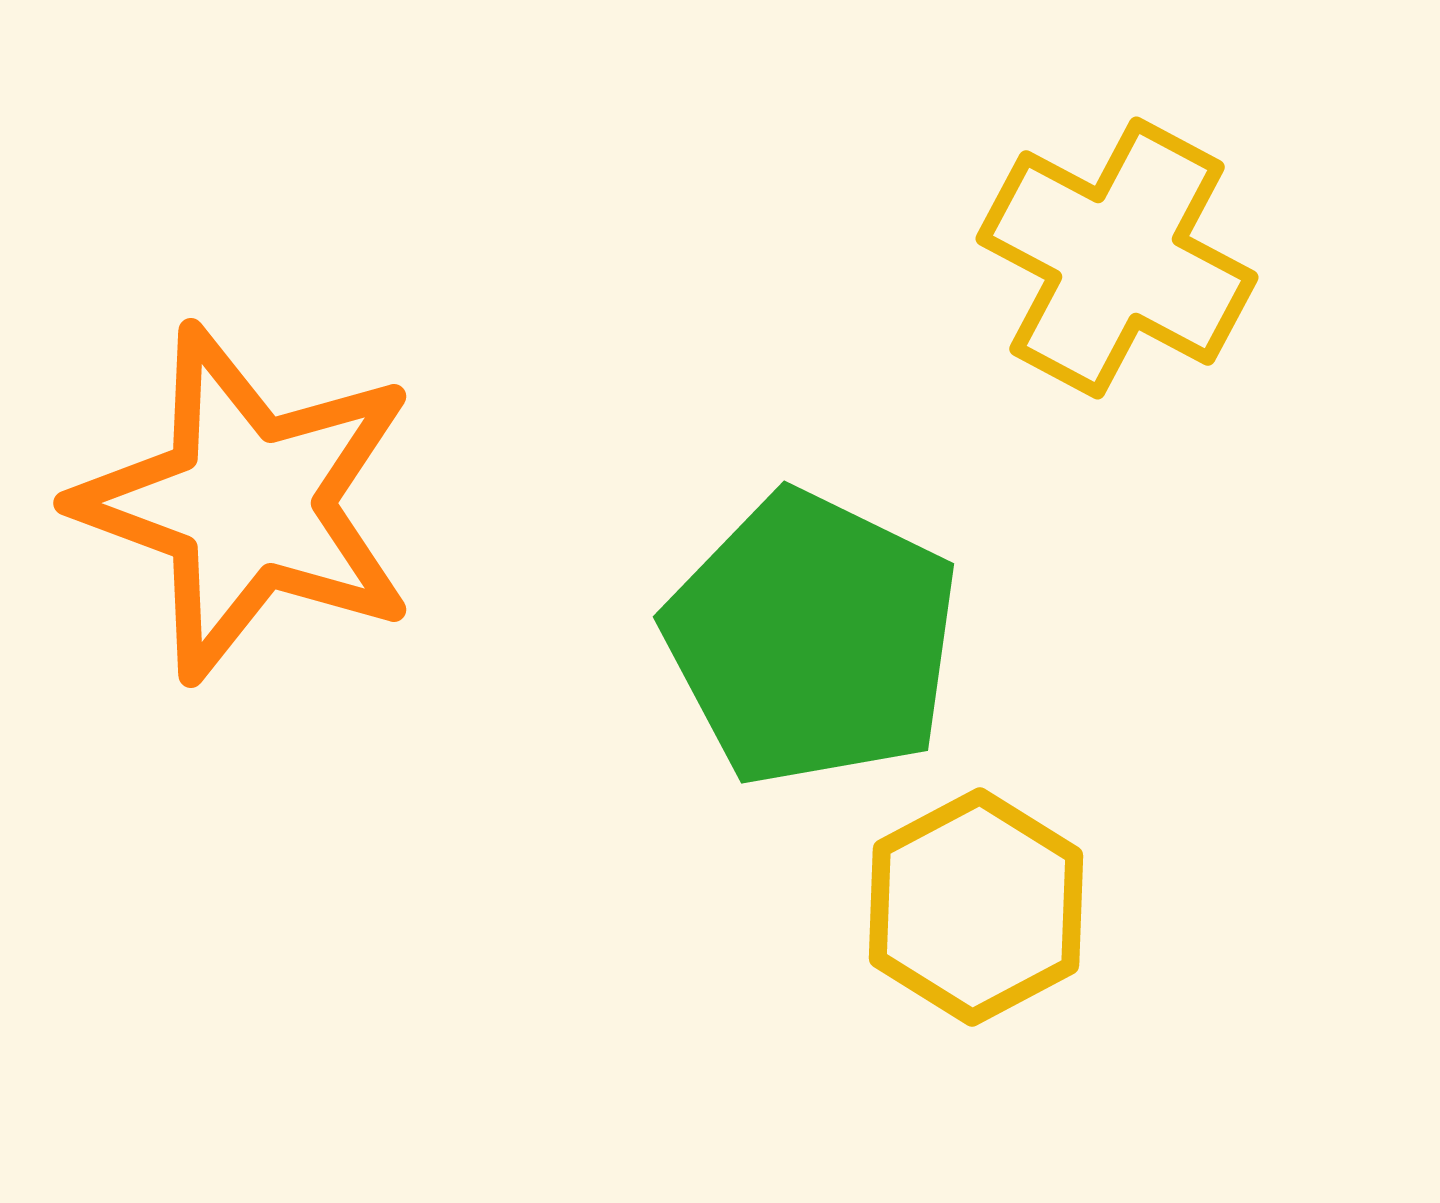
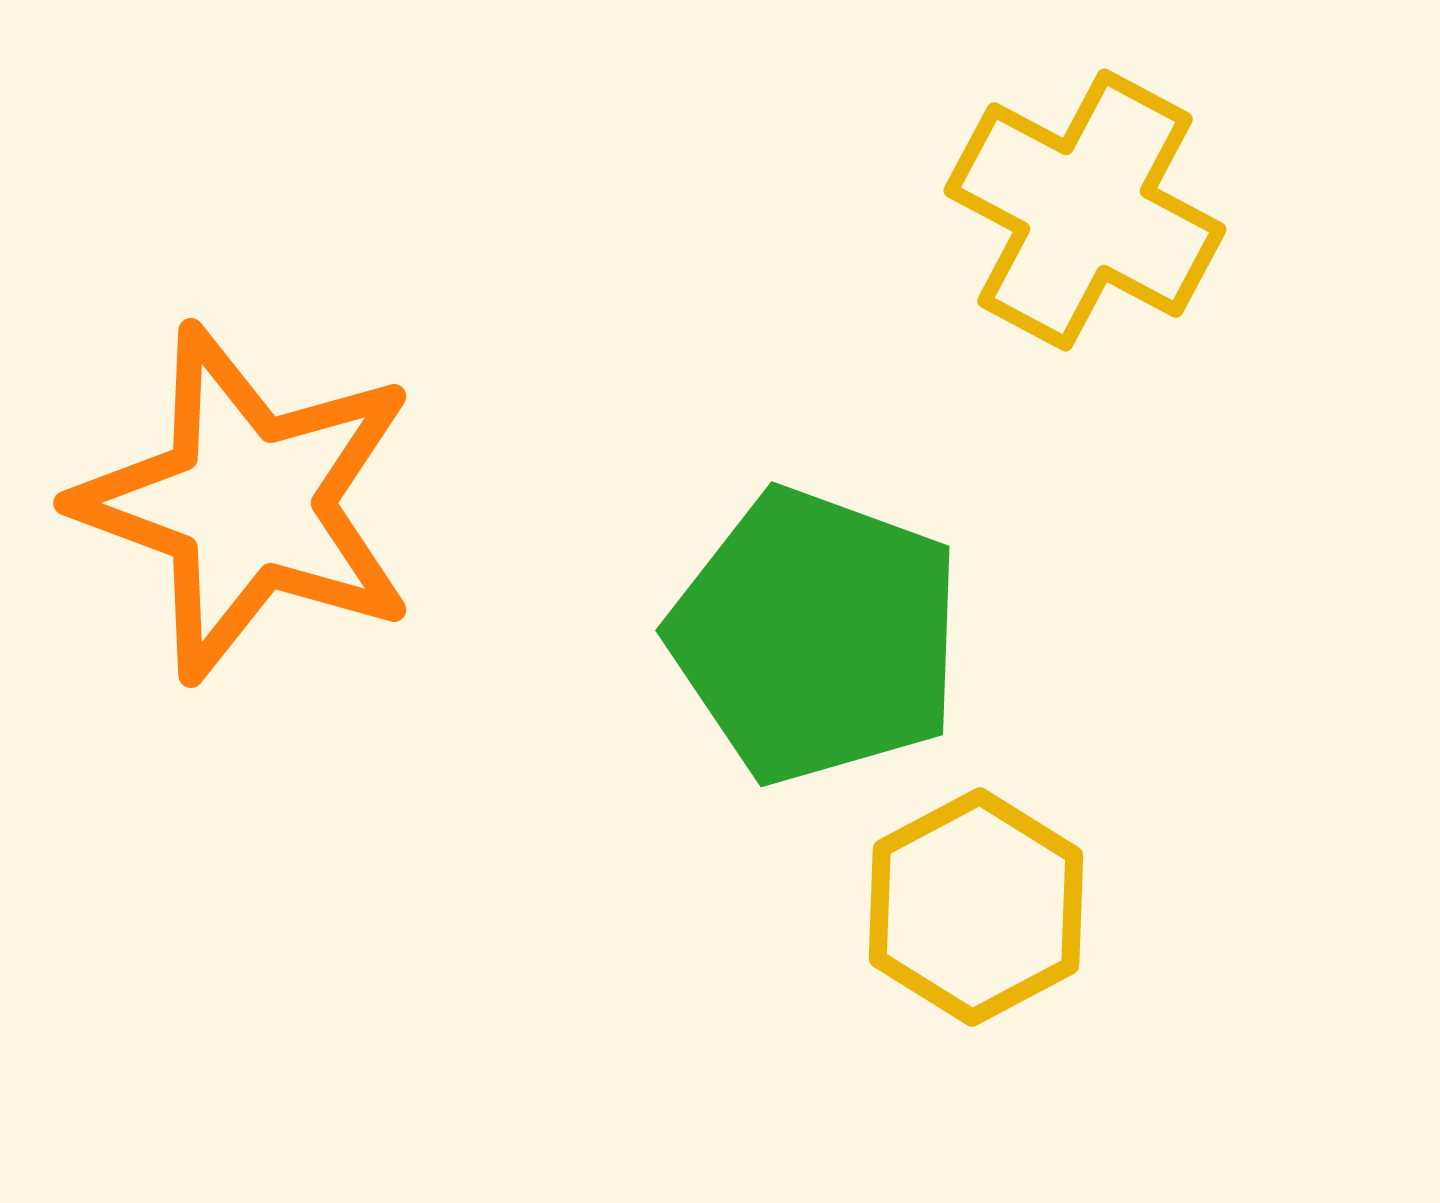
yellow cross: moved 32 px left, 48 px up
green pentagon: moved 4 px right, 3 px up; rotated 6 degrees counterclockwise
